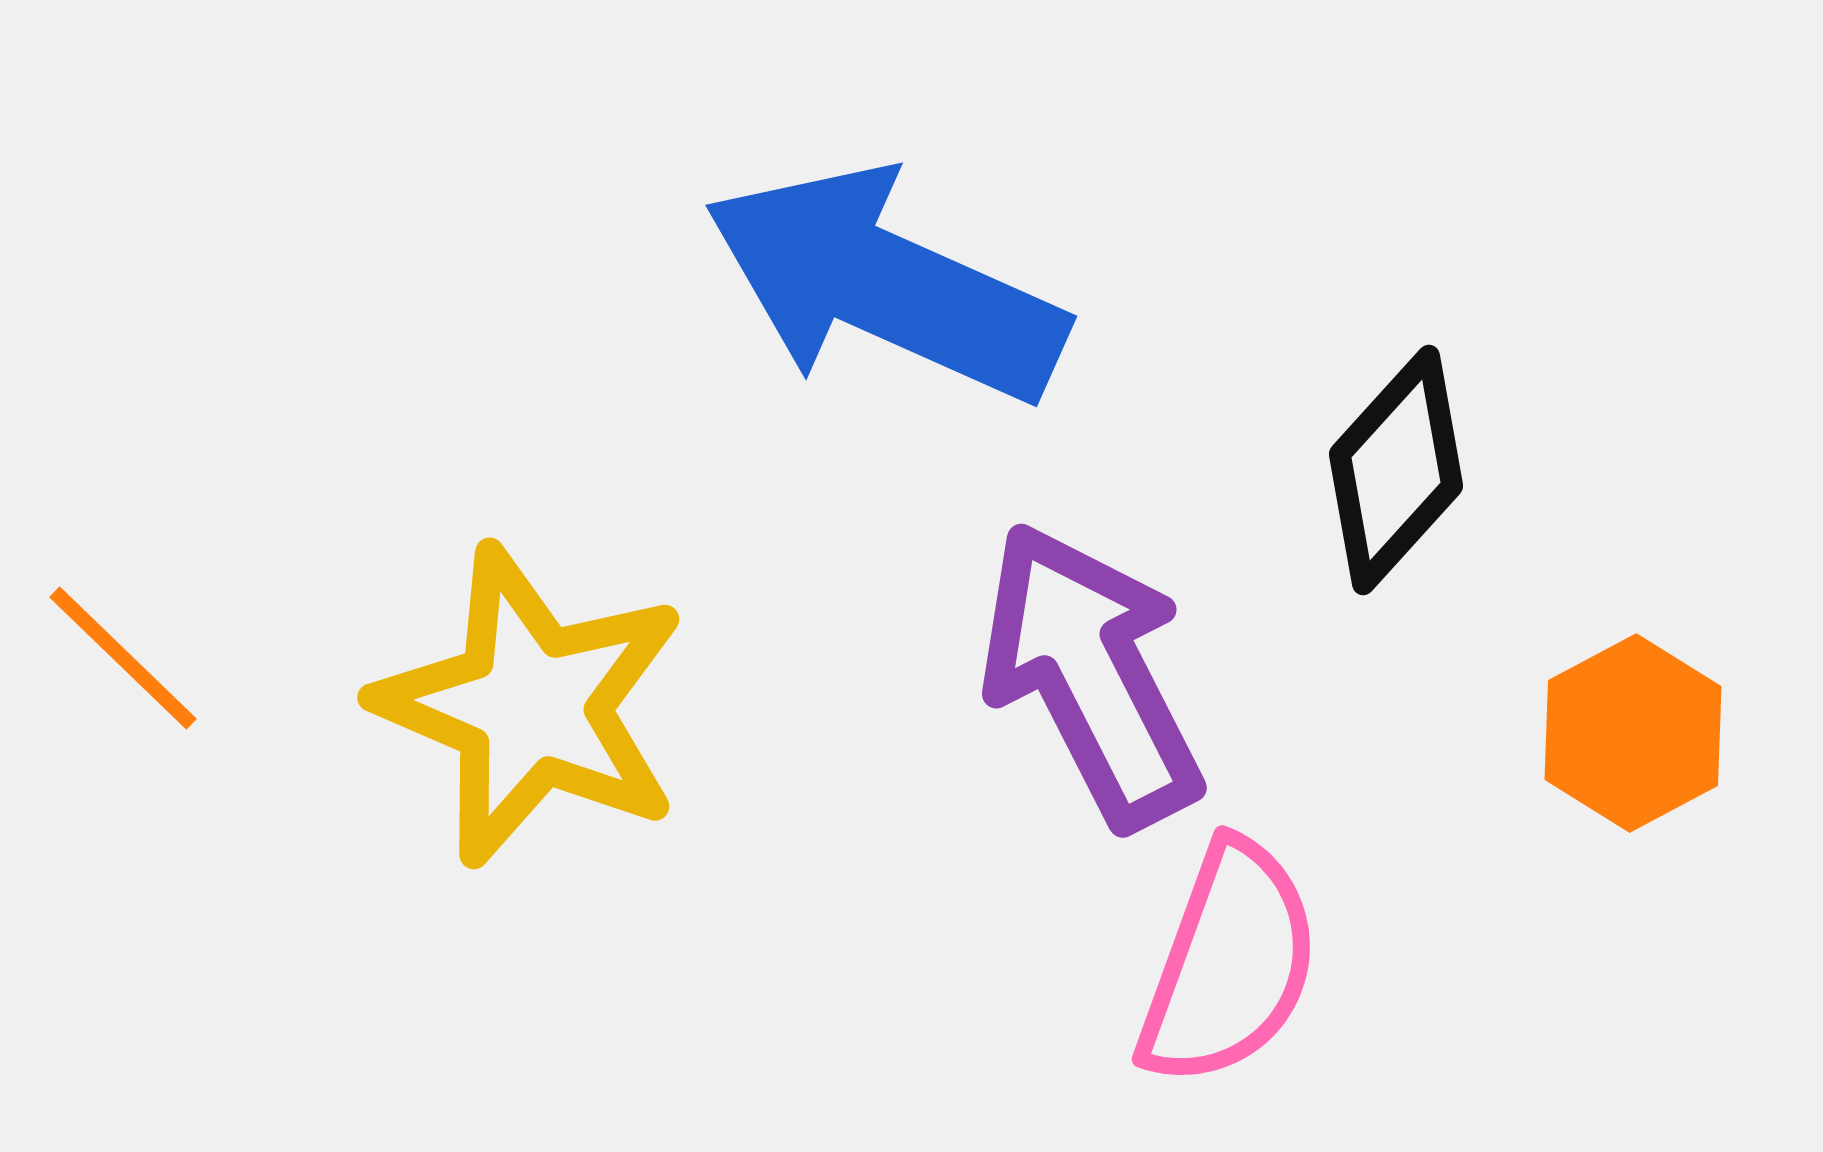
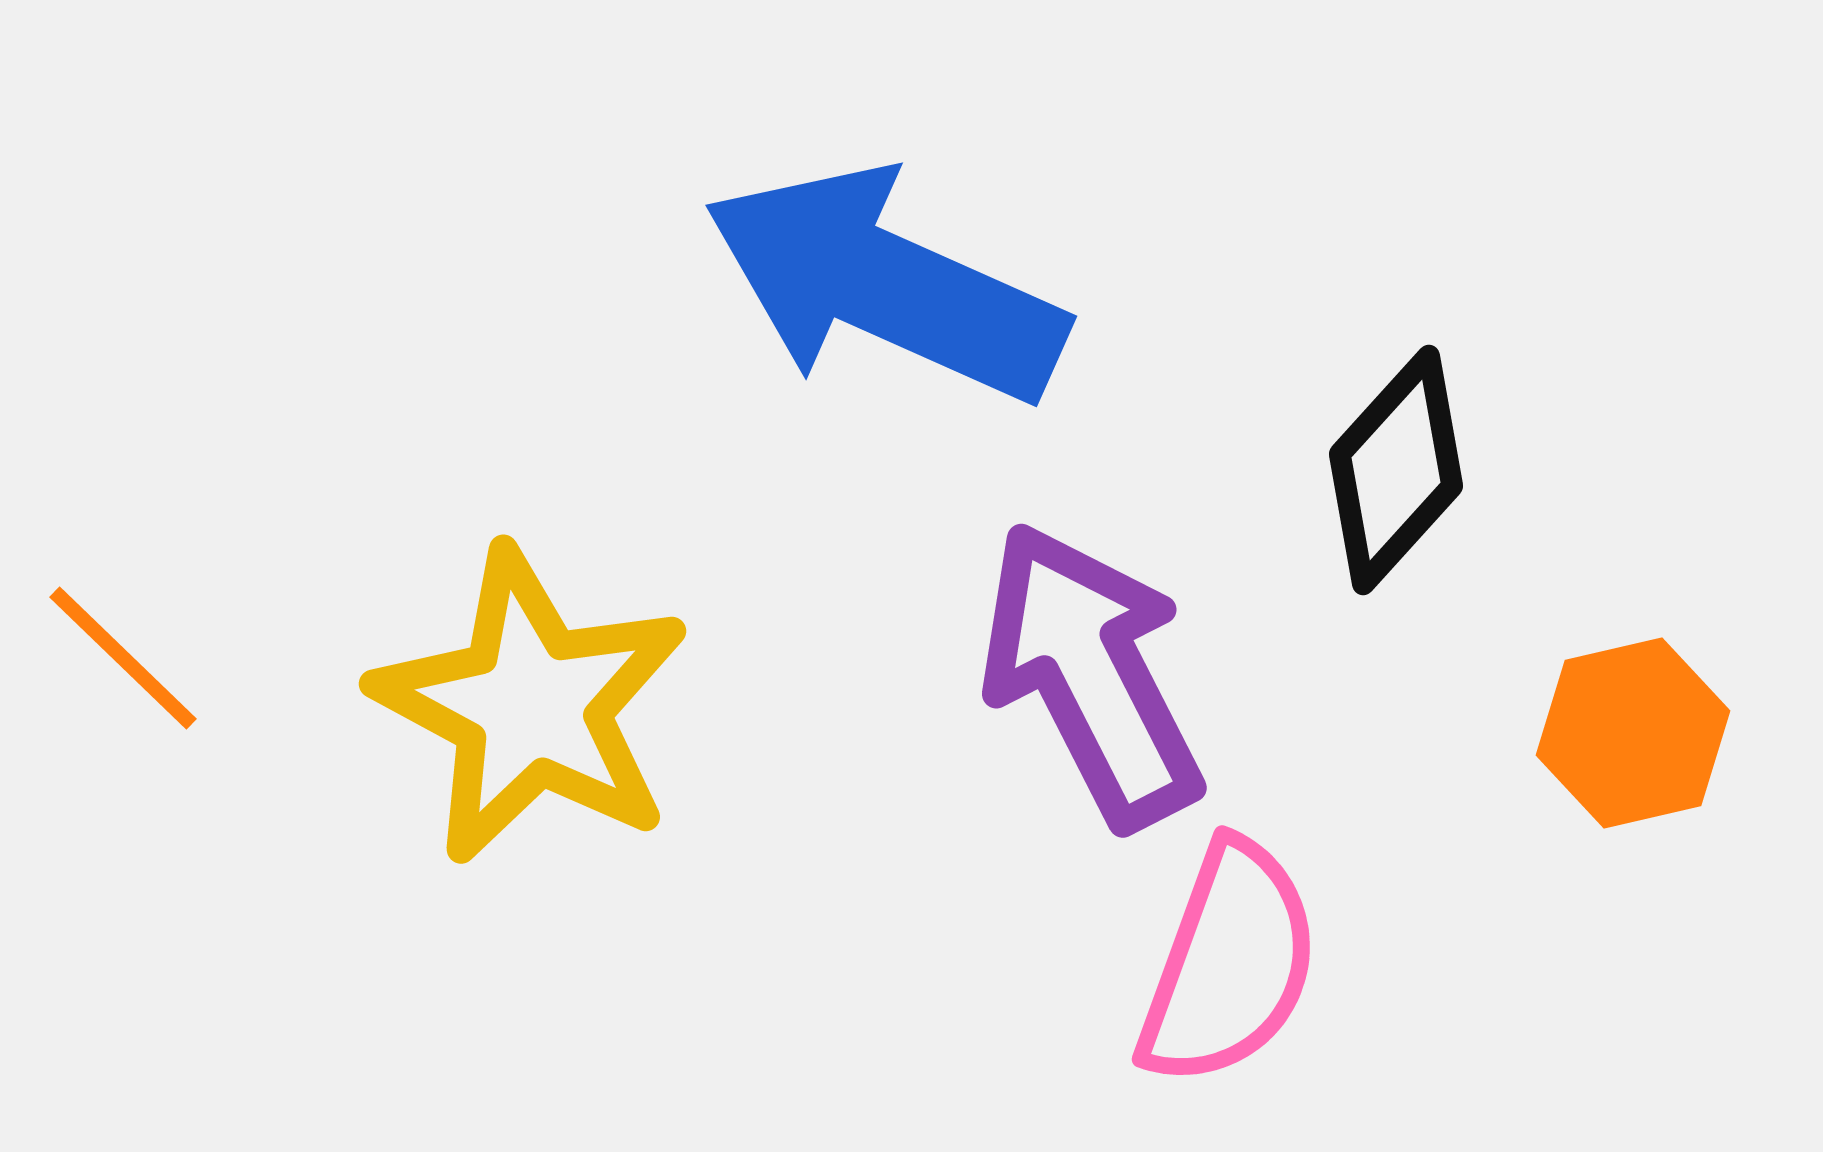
yellow star: rotated 5 degrees clockwise
orange hexagon: rotated 15 degrees clockwise
